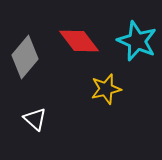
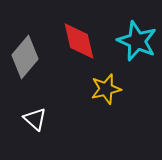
red diamond: rotated 24 degrees clockwise
